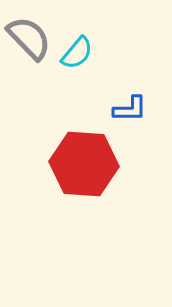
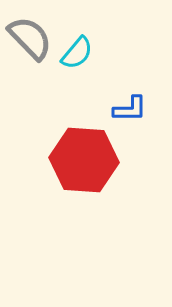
gray semicircle: moved 1 px right
red hexagon: moved 4 px up
